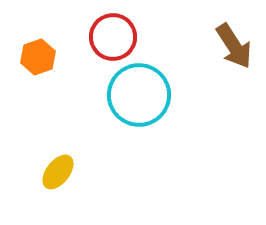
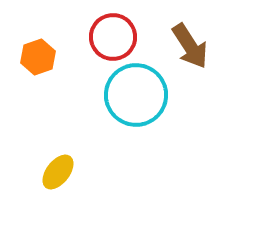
brown arrow: moved 44 px left
cyan circle: moved 3 px left
